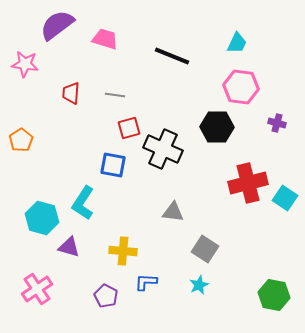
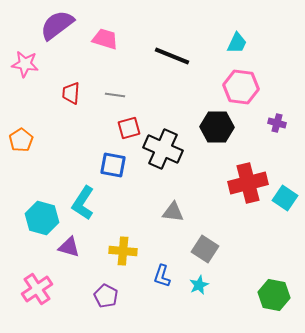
blue L-shape: moved 16 px right, 6 px up; rotated 75 degrees counterclockwise
